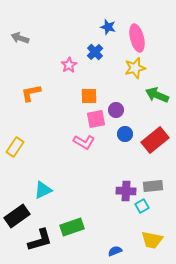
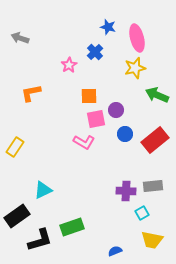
cyan square: moved 7 px down
